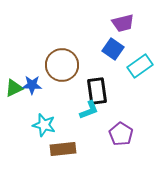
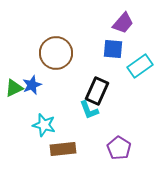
purple trapezoid: rotated 35 degrees counterclockwise
blue square: rotated 30 degrees counterclockwise
brown circle: moved 6 px left, 12 px up
blue star: rotated 24 degrees counterclockwise
black rectangle: rotated 32 degrees clockwise
cyan L-shape: rotated 90 degrees clockwise
purple pentagon: moved 2 px left, 14 px down
